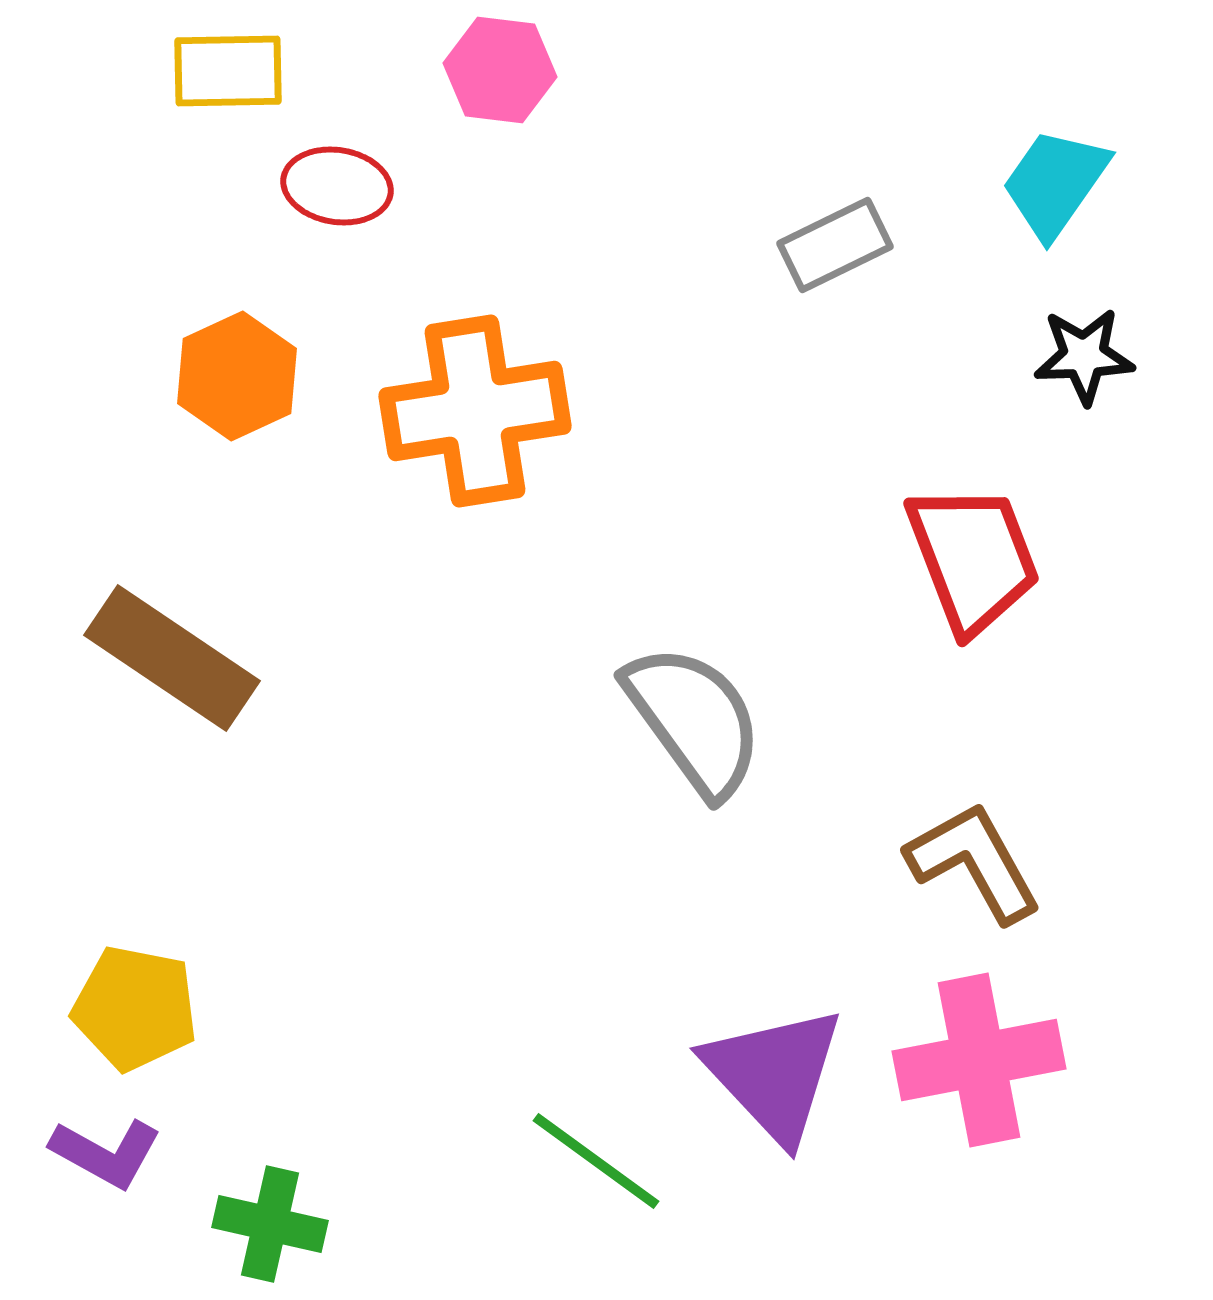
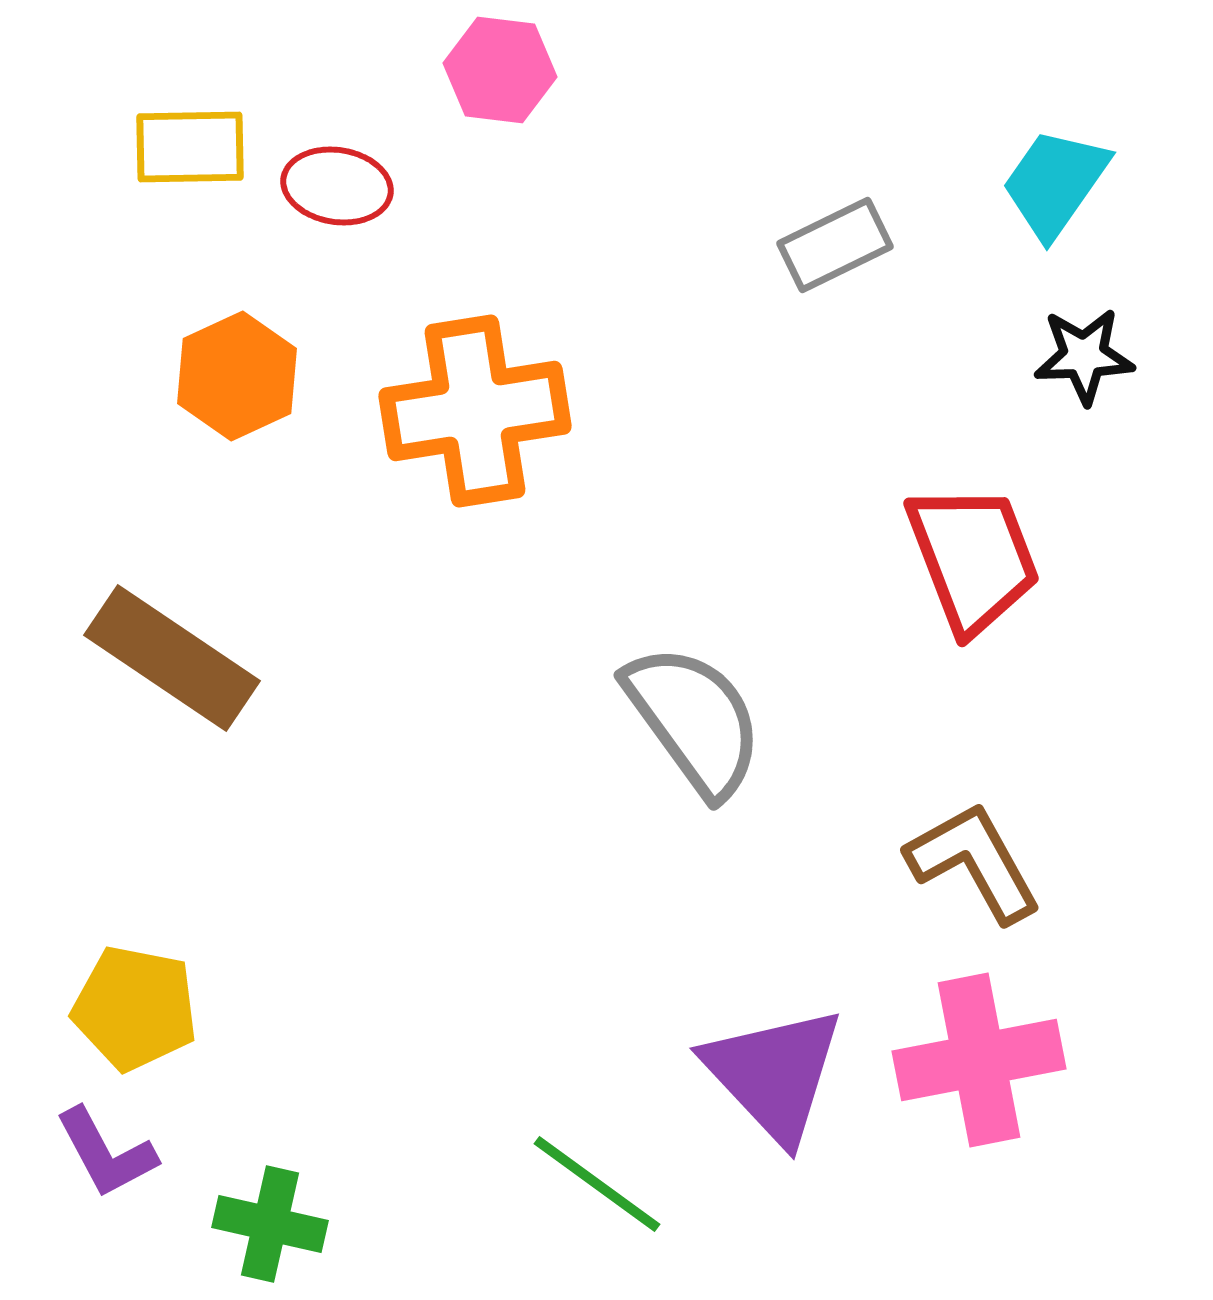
yellow rectangle: moved 38 px left, 76 px down
purple L-shape: rotated 33 degrees clockwise
green line: moved 1 px right, 23 px down
